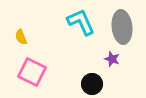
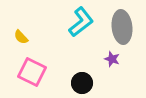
cyan L-shape: rotated 76 degrees clockwise
yellow semicircle: rotated 21 degrees counterclockwise
black circle: moved 10 px left, 1 px up
